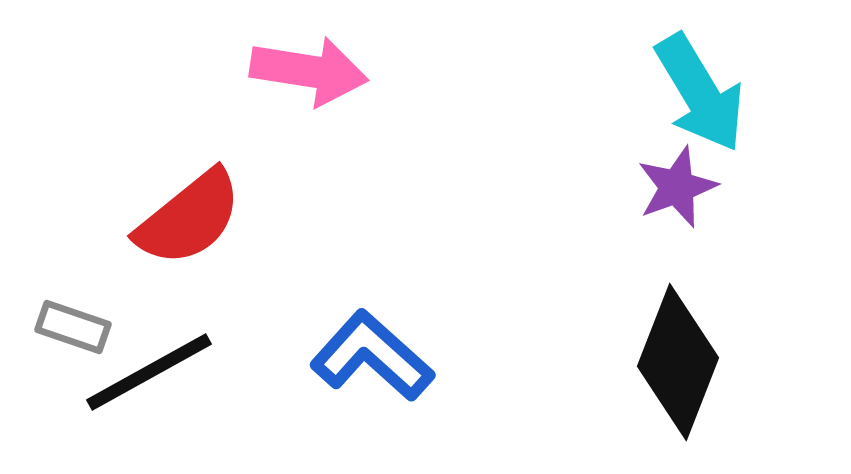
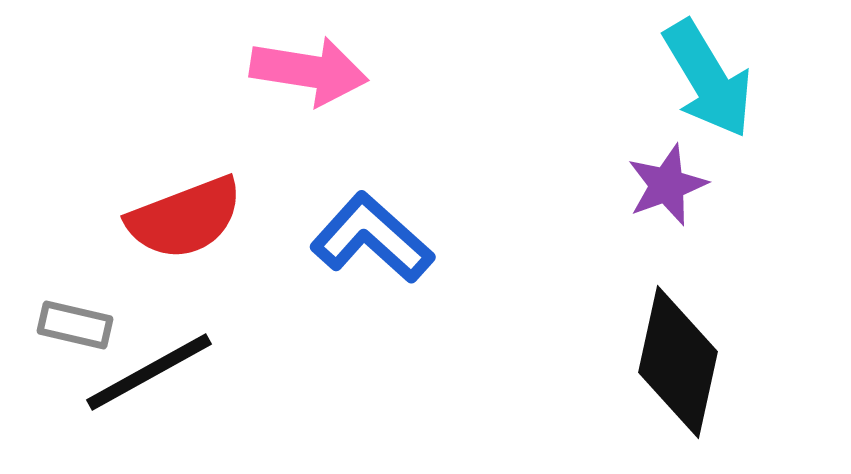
cyan arrow: moved 8 px right, 14 px up
purple star: moved 10 px left, 2 px up
red semicircle: moved 4 px left; rotated 18 degrees clockwise
gray rectangle: moved 2 px right, 2 px up; rotated 6 degrees counterclockwise
blue L-shape: moved 118 px up
black diamond: rotated 9 degrees counterclockwise
